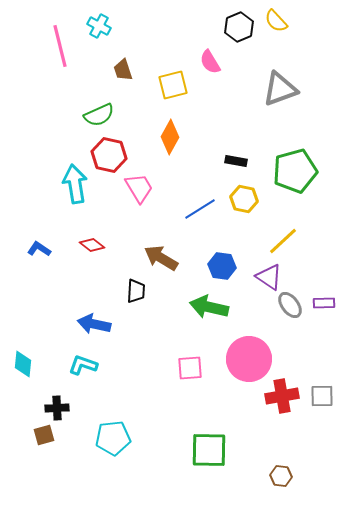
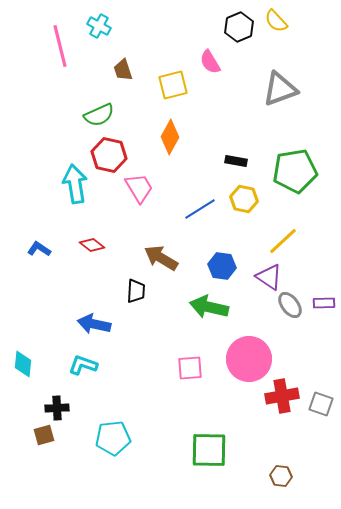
green pentagon: rotated 6 degrees clockwise
gray square: moved 1 px left, 8 px down; rotated 20 degrees clockwise
